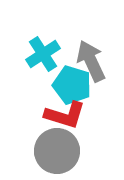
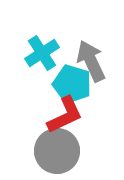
cyan cross: moved 1 px left, 1 px up
cyan pentagon: moved 1 px up
red L-shape: rotated 42 degrees counterclockwise
